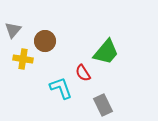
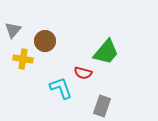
red semicircle: rotated 42 degrees counterclockwise
gray rectangle: moved 1 px left, 1 px down; rotated 45 degrees clockwise
